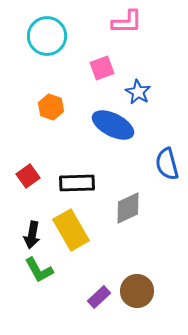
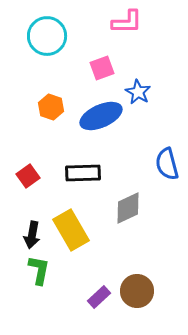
blue ellipse: moved 12 px left, 9 px up; rotated 51 degrees counterclockwise
black rectangle: moved 6 px right, 10 px up
green L-shape: rotated 140 degrees counterclockwise
